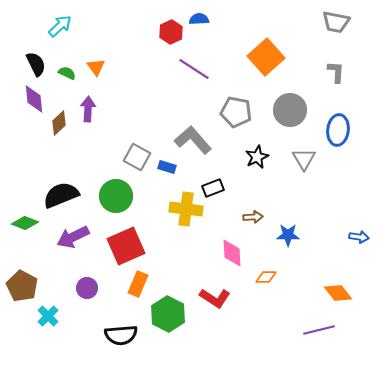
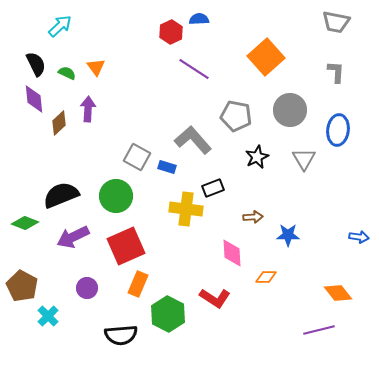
gray pentagon at (236, 112): moved 4 px down
